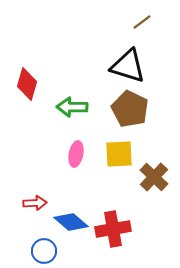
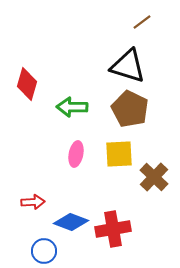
red arrow: moved 2 px left, 1 px up
blue diamond: rotated 20 degrees counterclockwise
